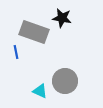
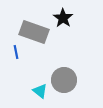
black star: moved 1 px right; rotated 24 degrees clockwise
gray circle: moved 1 px left, 1 px up
cyan triangle: rotated 14 degrees clockwise
